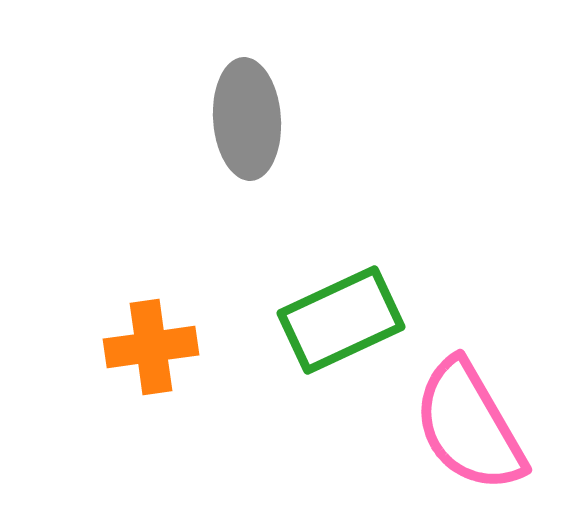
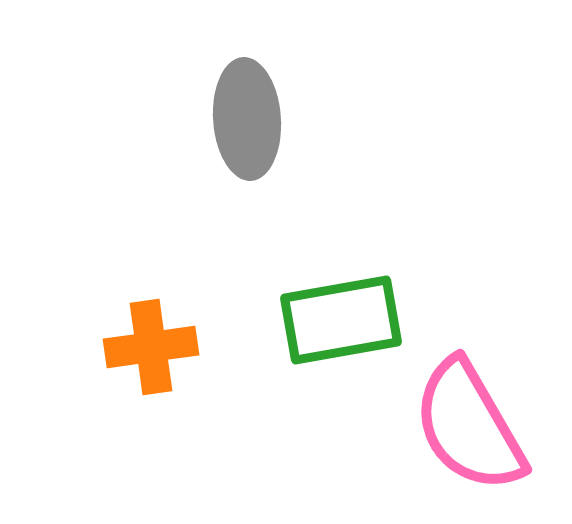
green rectangle: rotated 15 degrees clockwise
